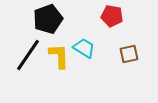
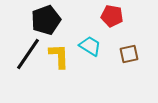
black pentagon: moved 2 px left, 1 px down
cyan trapezoid: moved 6 px right, 2 px up
black line: moved 1 px up
